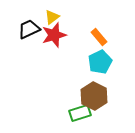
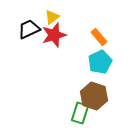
brown hexagon: rotated 8 degrees counterclockwise
green rectangle: rotated 55 degrees counterclockwise
